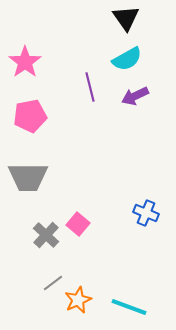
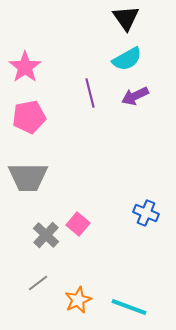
pink star: moved 5 px down
purple line: moved 6 px down
pink pentagon: moved 1 px left, 1 px down
gray line: moved 15 px left
